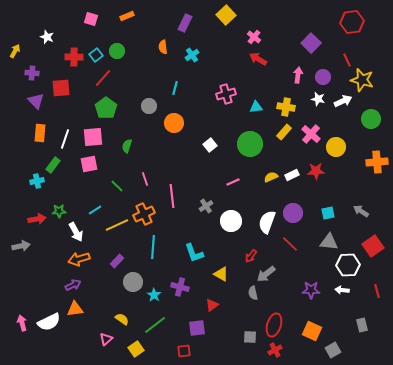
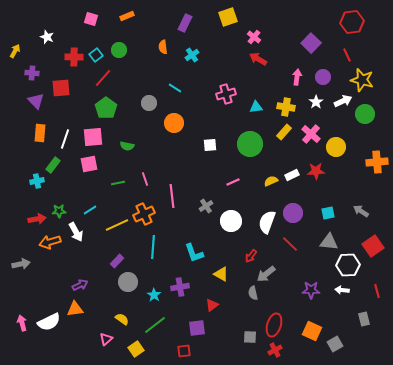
yellow square at (226, 15): moved 2 px right, 2 px down; rotated 24 degrees clockwise
green circle at (117, 51): moved 2 px right, 1 px up
red line at (347, 60): moved 5 px up
pink arrow at (298, 75): moved 1 px left, 2 px down
cyan line at (175, 88): rotated 72 degrees counterclockwise
white star at (318, 99): moved 2 px left, 3 px down; rotated 24 degrees clockwise
gray circle at (149, 106): moved 3 px up
green circle at (371, 119): moved 6 px left, 5 px up
white square at (210, 145): rotated 32 degrees clockwise
green semicircle at (127, 146): rotated 96 degrees counterclockwise
yellow semicircle at (271, 177): moved 4 px down
green line at (117, 186): moved 1 px right, 3 px up; rotated 56 degrees counterclockwise
cyan line at (95, 210): moved 5 px left
gray arrow at (21, 246): moved 18 px down
orange arrow at (79, 259): moved 29 px left, 17 px up
gray circle at (133, 282): moved 5 px left
purple arrow at (73, 285): moved 7 px right
purple cross at (180, 287): rotated 24 degrees counterclockwise
gray rectangle at (362, 325): moved 2 px right, 6 px up
gray square at (333, 350): moved 2 px right, 6 px up
